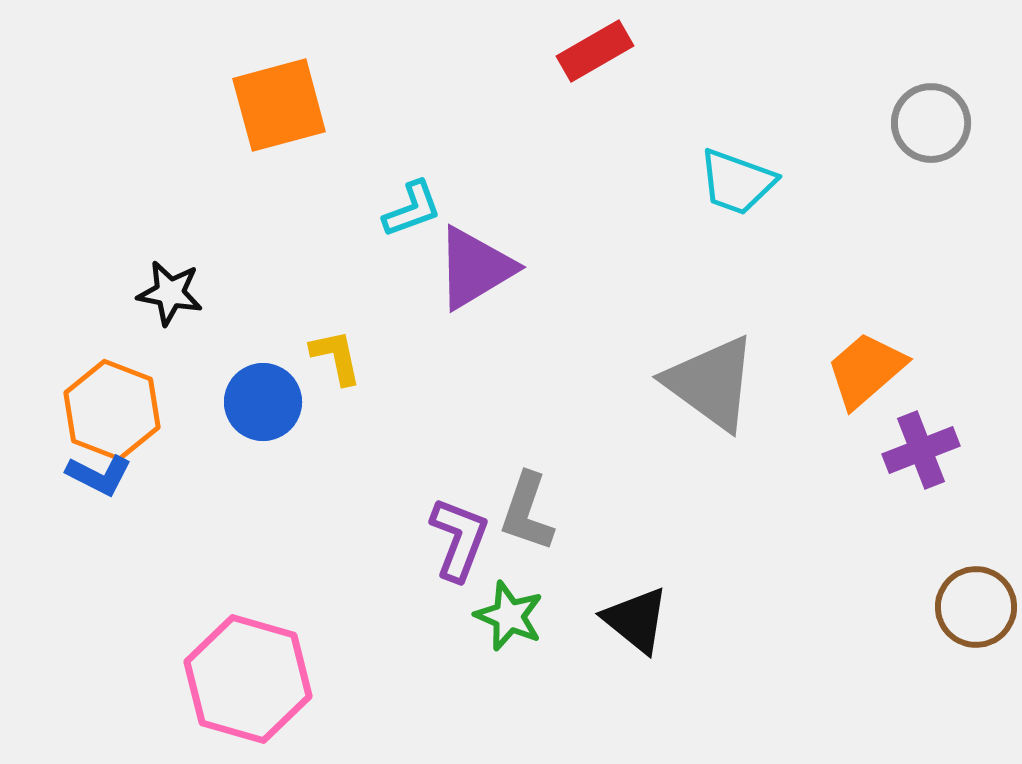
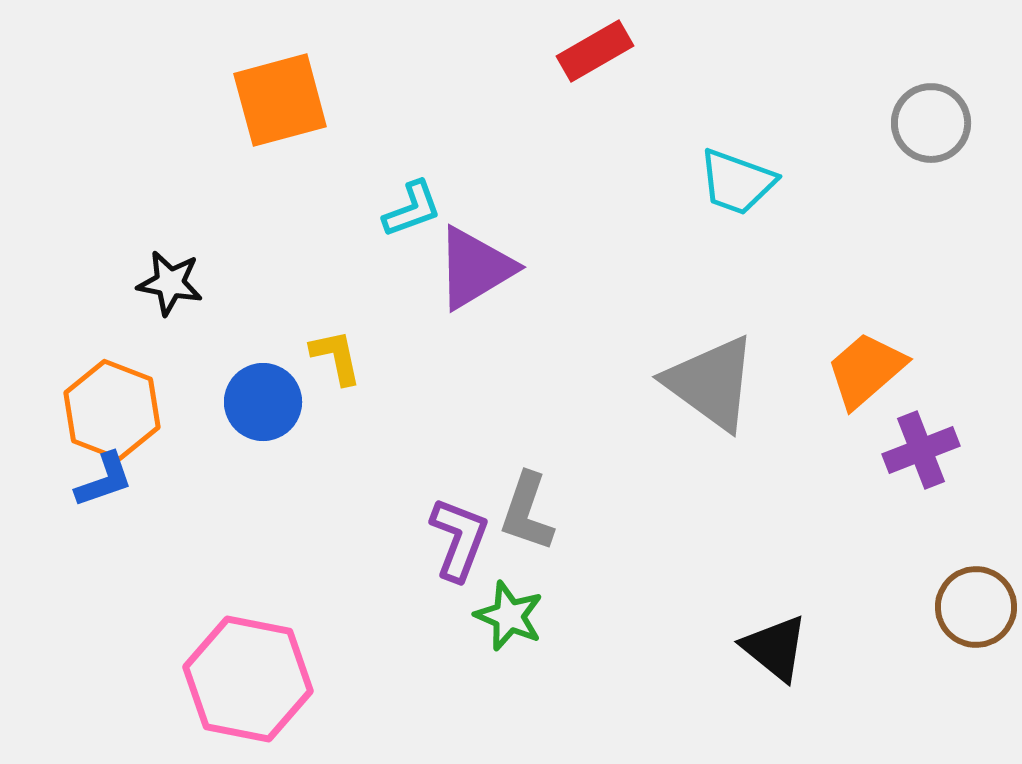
orange square: moved 1 px right, 5 px up
black star: moved 10 px up
blue L-shape: moved 5 px right, 5 px down; rotated 46 degrees counterclockwise
black triangle: moved 139 px right, 28 px down
pink hexagon: rotated 5 degrees counterclockwise
